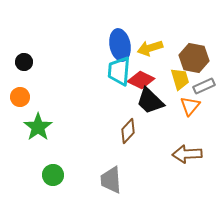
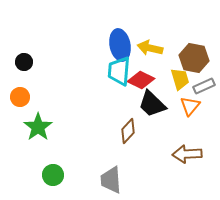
yellow arrow: rotated 30 degrees clockwise
black trapezoid: moved 2 px right, 3 px down
